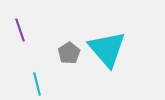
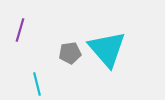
purple line: rotated 35 degrees clockwise
gray pentagon: moved 1 px right; rotated 25 degrees clockwise
